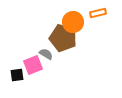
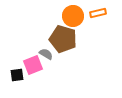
orange circle: moved 6 px up
brown pentagon: moved 1 px down
